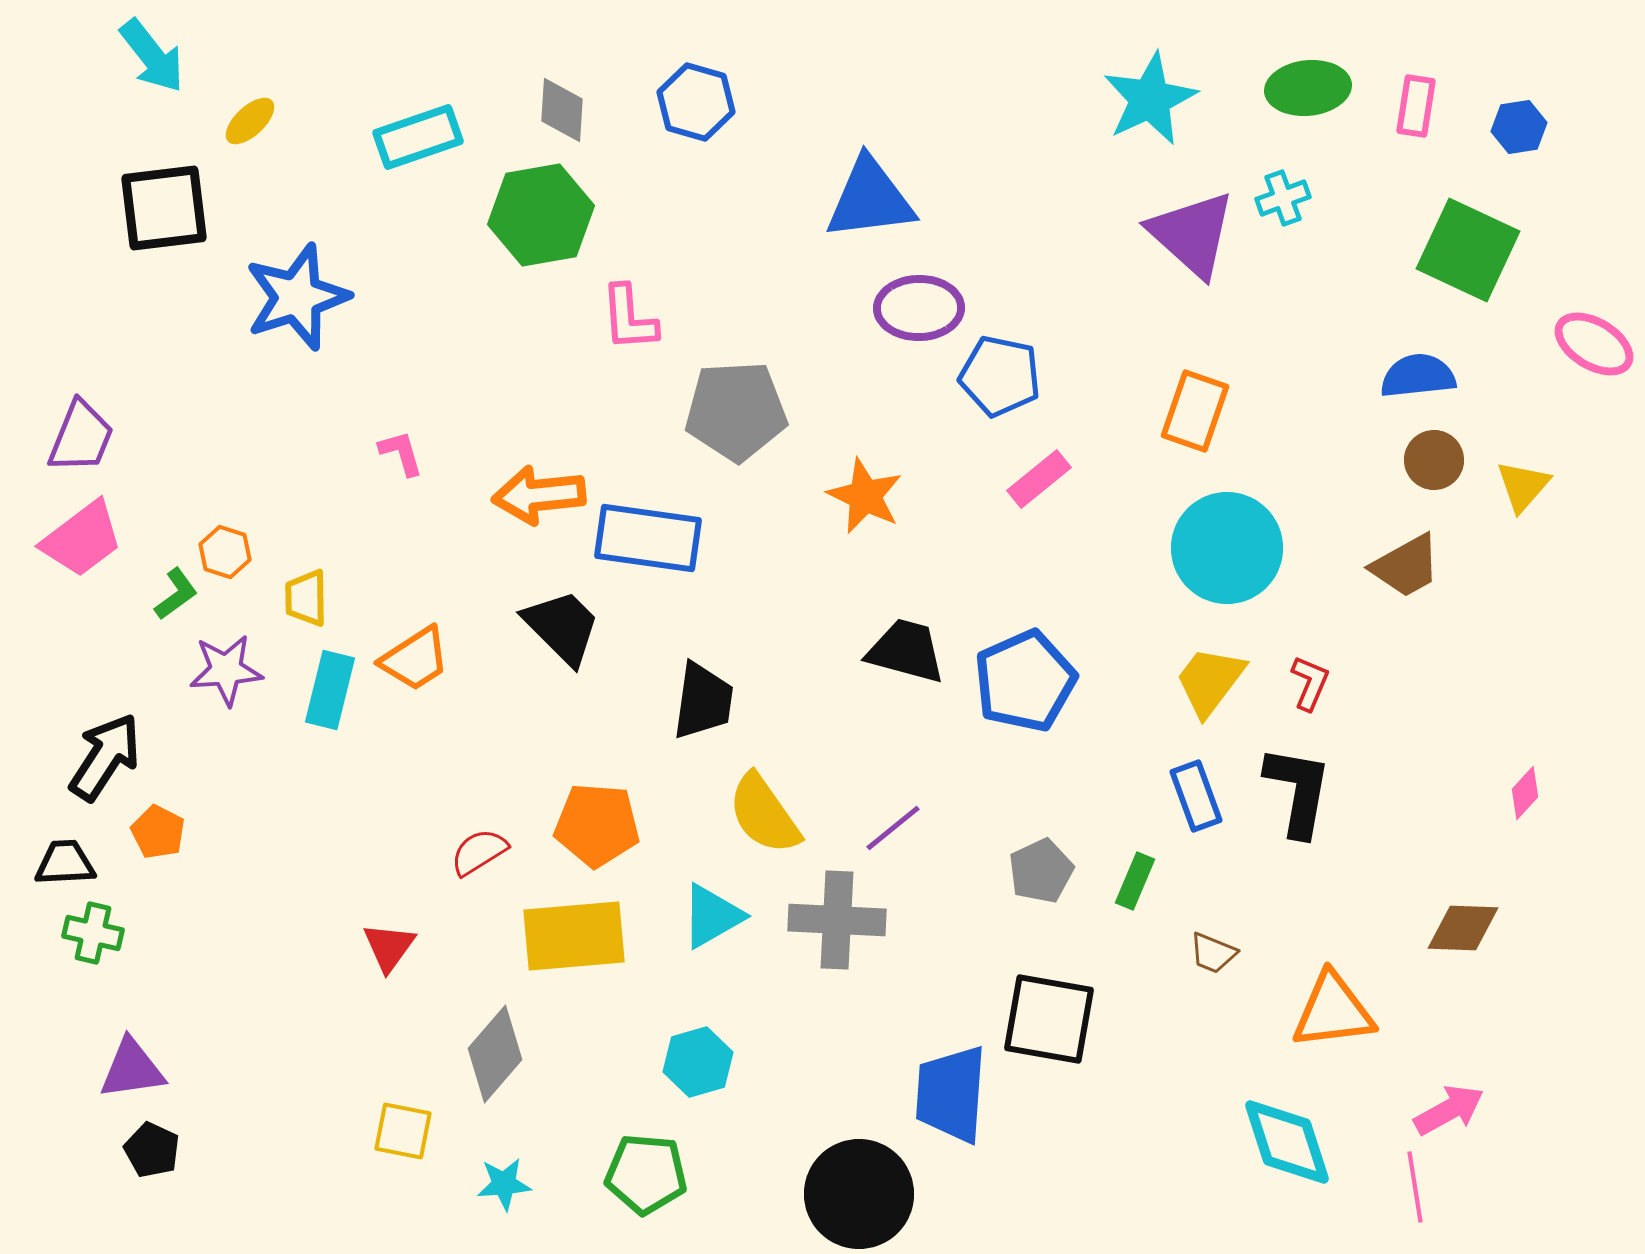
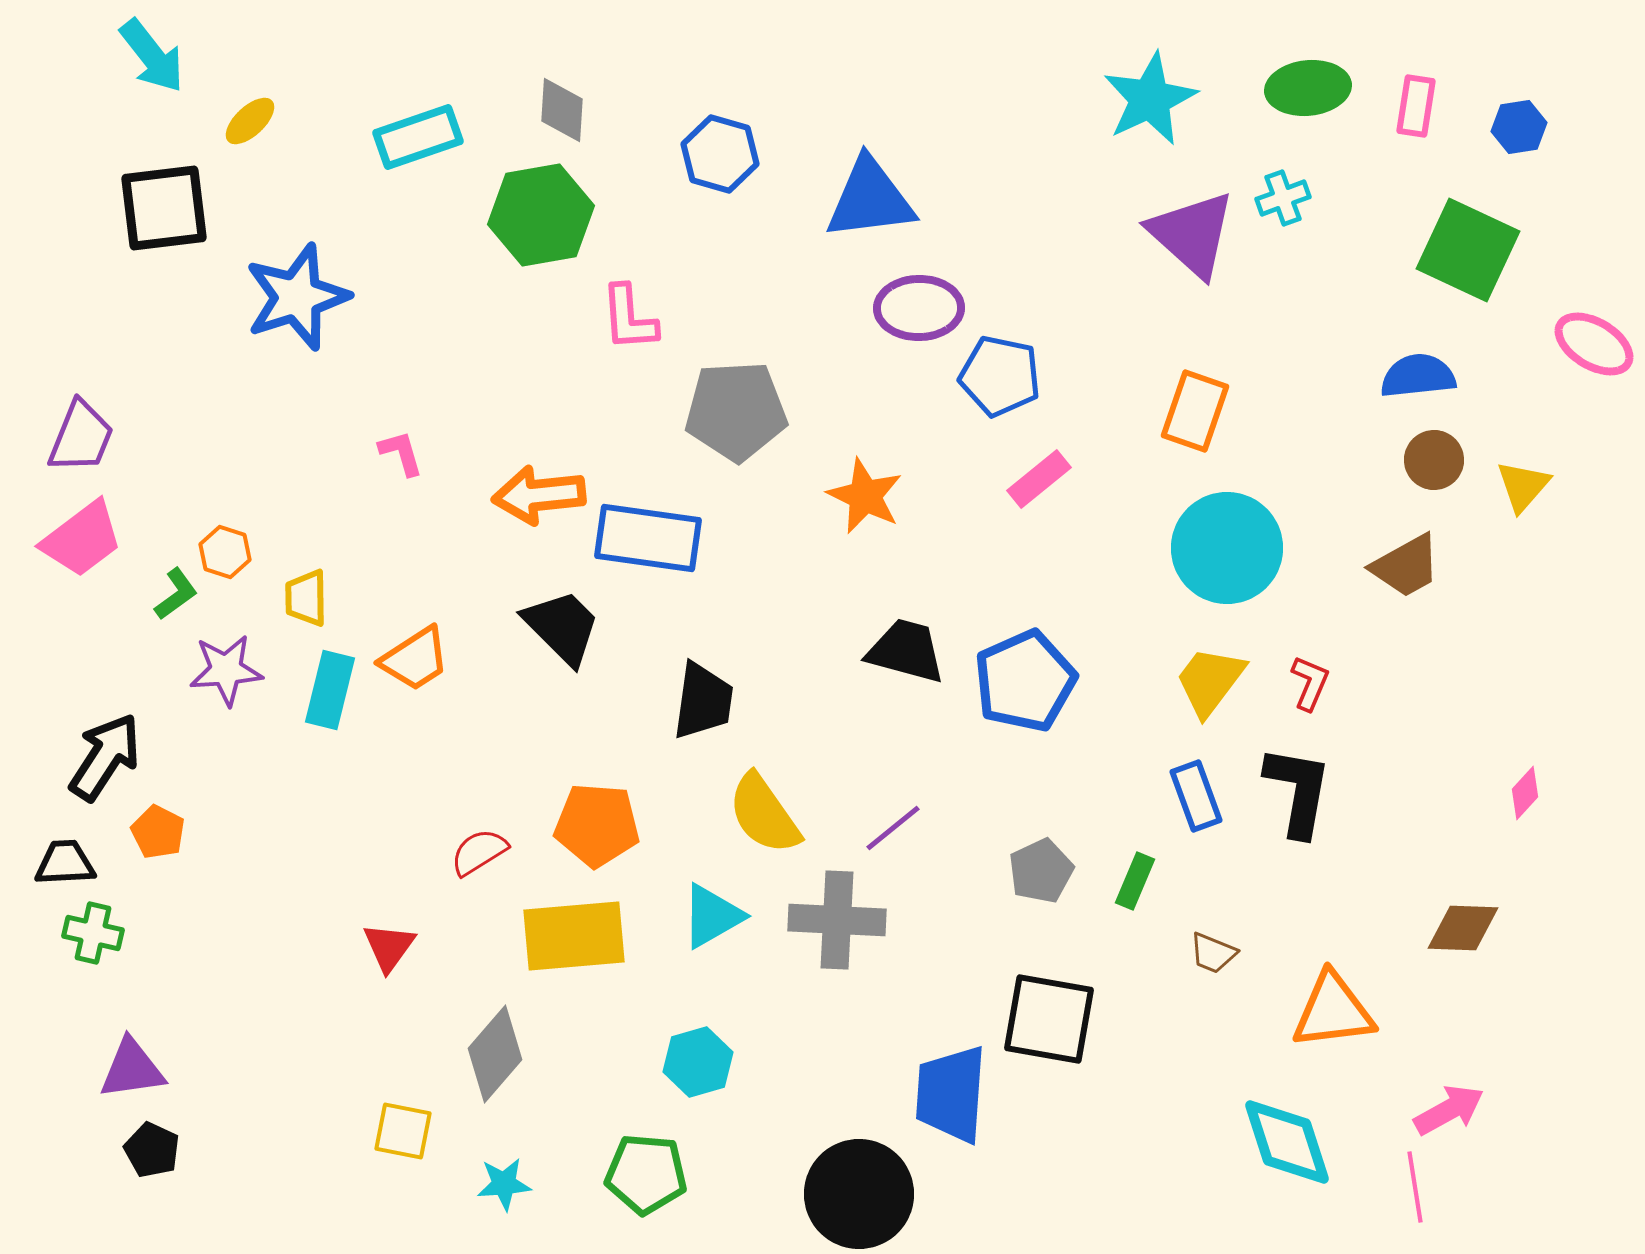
blue hexagon at (696, 102): moved 24 px right, 52 px down
